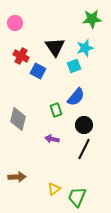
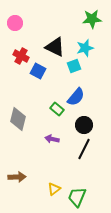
black triangle: rotated 30 degrees counterclockwise
green rectangle: moved 1 px right, 1 px up; rotated 32 degrees counterclockwise
